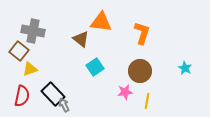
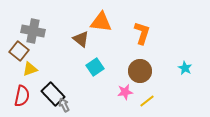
yellow line: rotated 42 degrees clockwise
